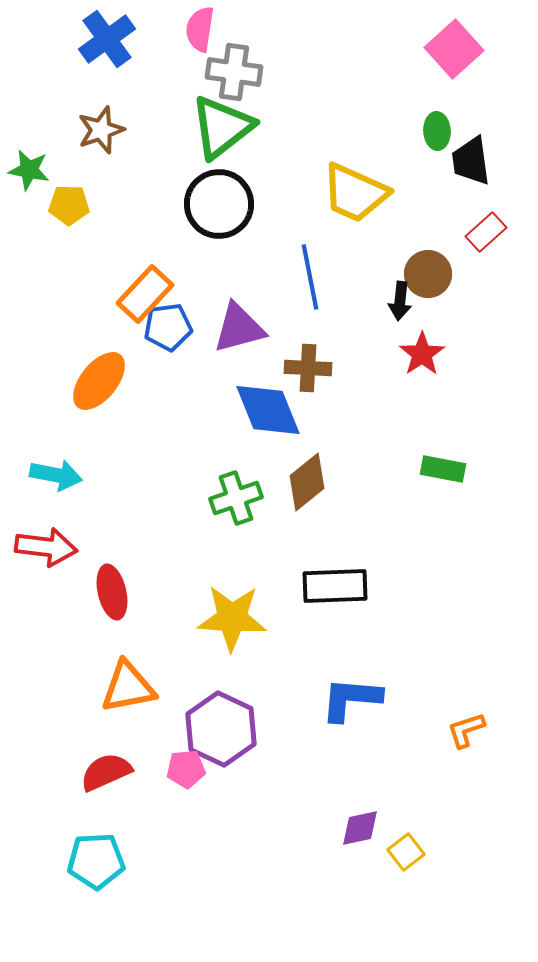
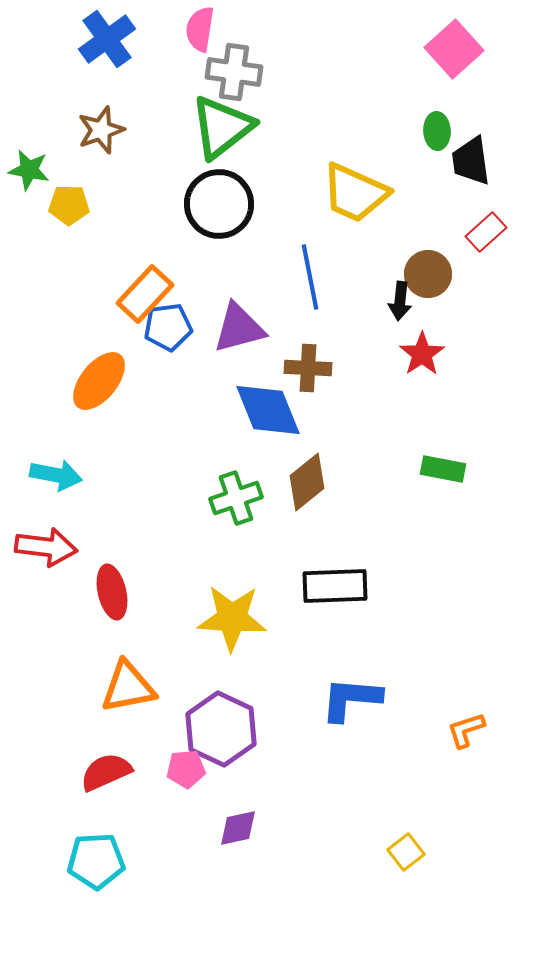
purple diamond: moved 122 px left
